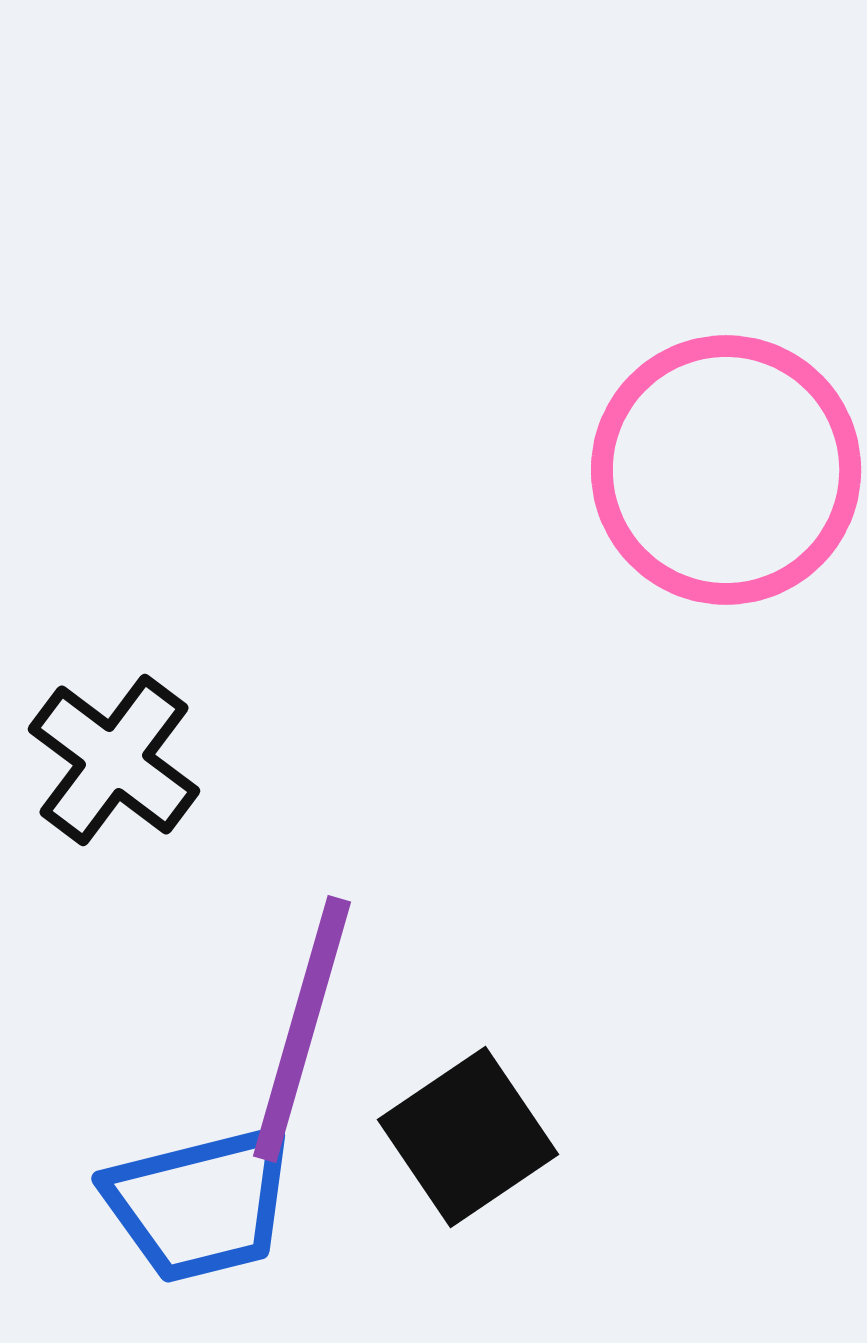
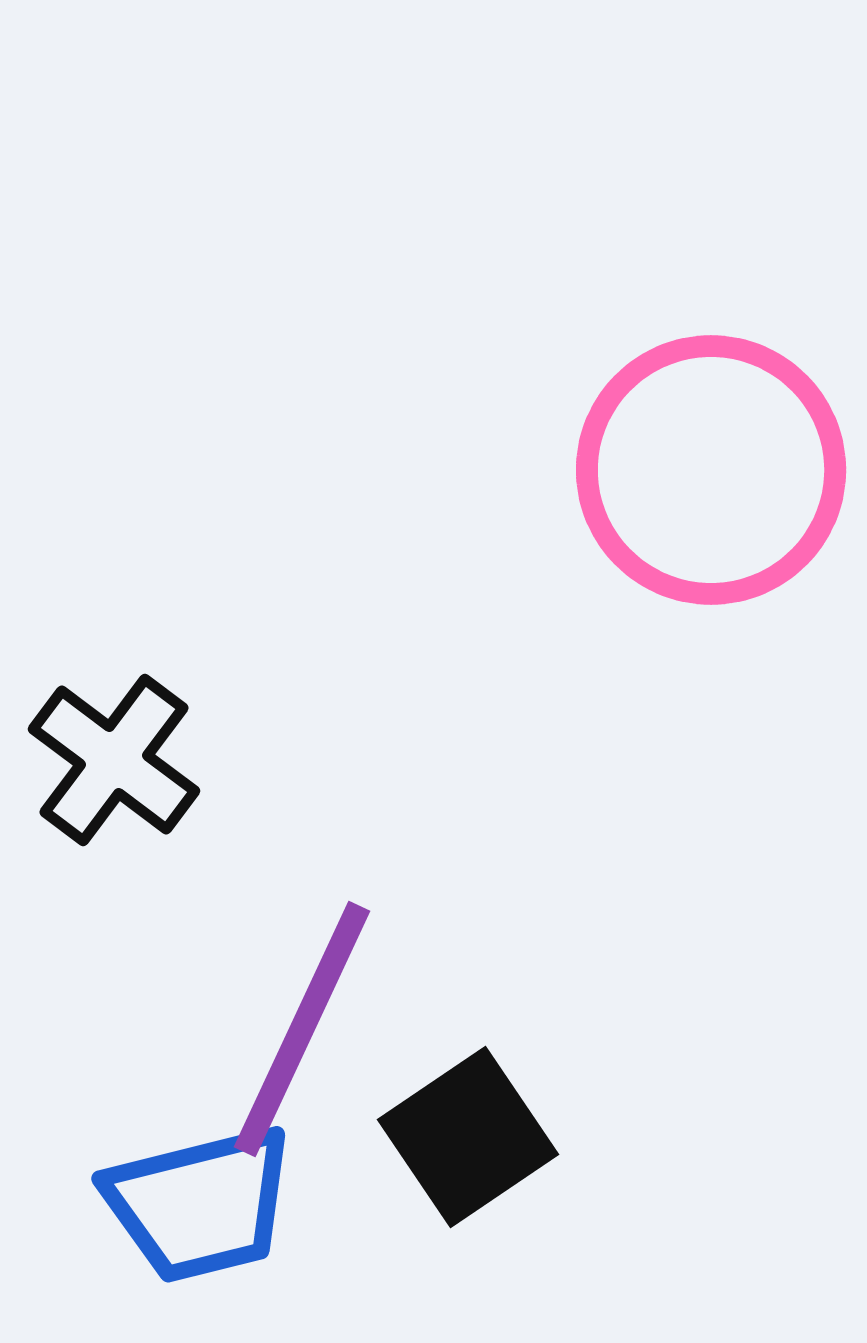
pink circle: moved 15 px left
purple line: rotated 9 degrees clockwise
